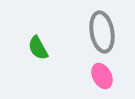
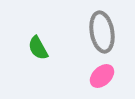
pink ellipse: rotated 75 degrees clockwise
